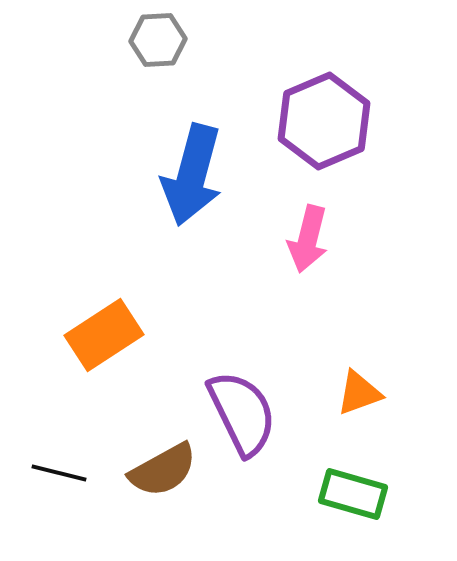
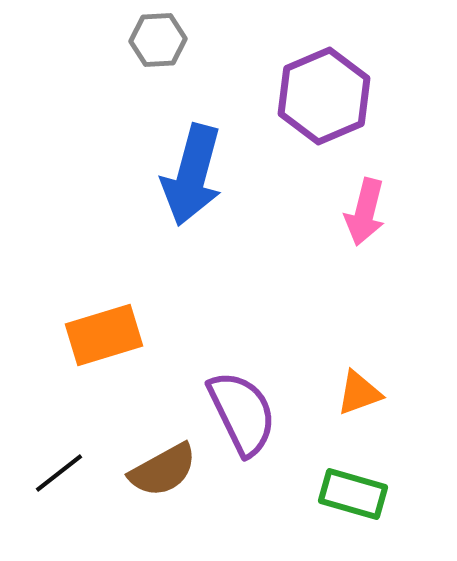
purple hexagon: moved 25 px up
pink arrow: moved 57 px right, 27 px up
orange rectangle: rotated 16 degrees clockwise
black line: rotated 52 degrees counterclockwise
